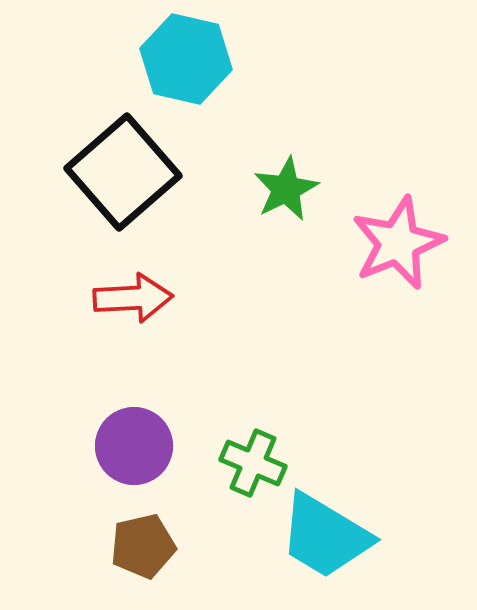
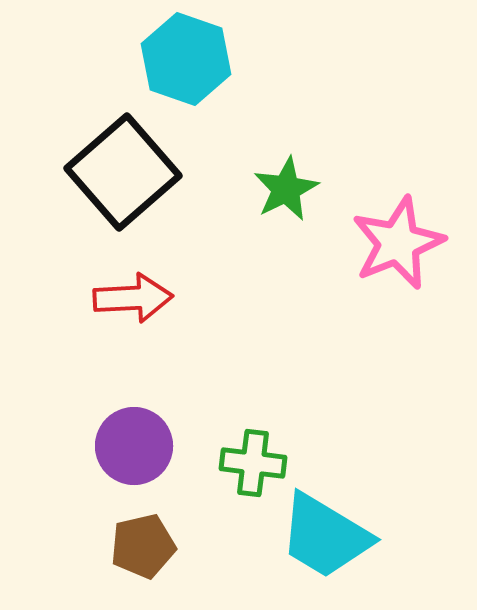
cyan hexagon: rotated 6 degrees clockwise
green cross: rotated 16 degrees counterclockwise
